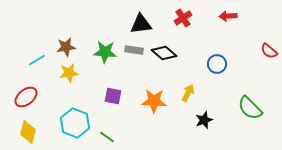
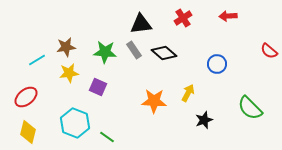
gray rectangle: rotated 48 degrees clockwise
purple square: moved 15 px left, 9 px up; rotated 12 degrees clockwise
